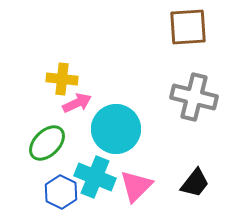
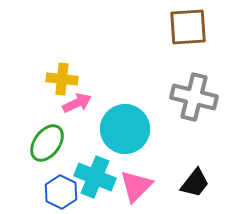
cyan circle: moved 9 px right
green ellipse: rotated 9 degrees counterclockwise
